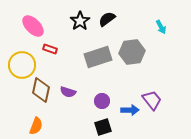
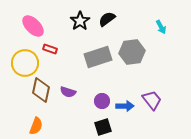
yellow circle: moved 3 px right, 2 px up
blue arrow: moved 5 px left, 4 px up
